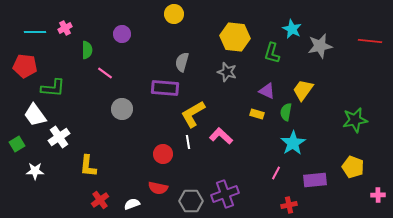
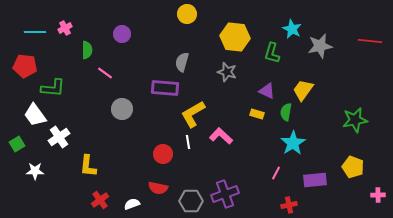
yellow circle at (174, 14): moved 13 px right
